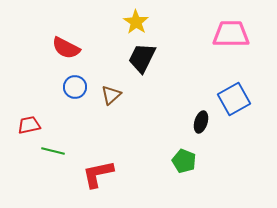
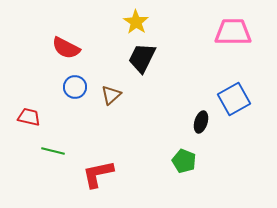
pink trapezoid: moved 2 px right, 2 px up
red trapezoid: moved 8 px up; rotated 25 degrees clockwise
